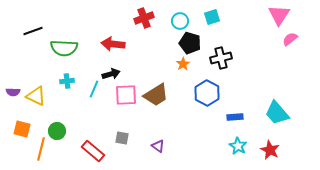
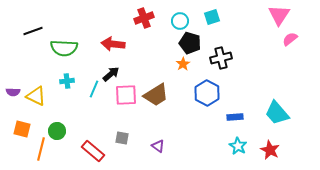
black arrow: rotated 24 degrees counterclockwise
